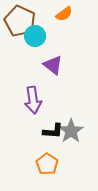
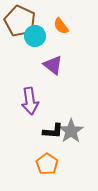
orange semicircle: moved 3 px left, 12 px down; rotated 90 degrees clockwise
purple arrow: moved 3 px left, 1 px down
